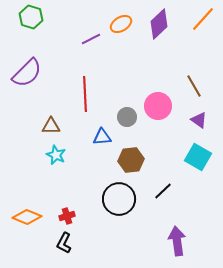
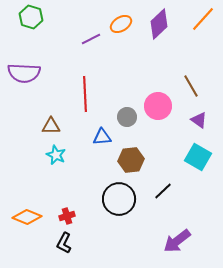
purple semicircle: moved 3 px left; rotated 48 degrees clockwise
brown line: moved 3 px left
purple arrow: rotated 120 degrees counterclockwise
